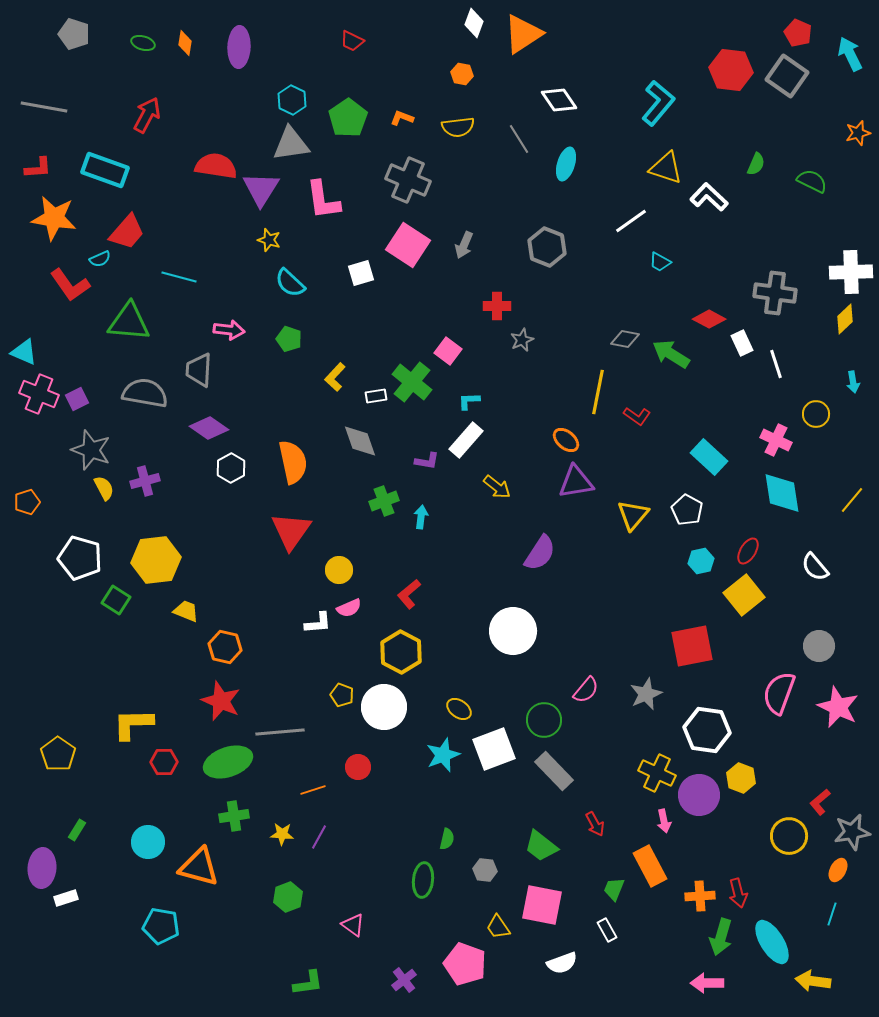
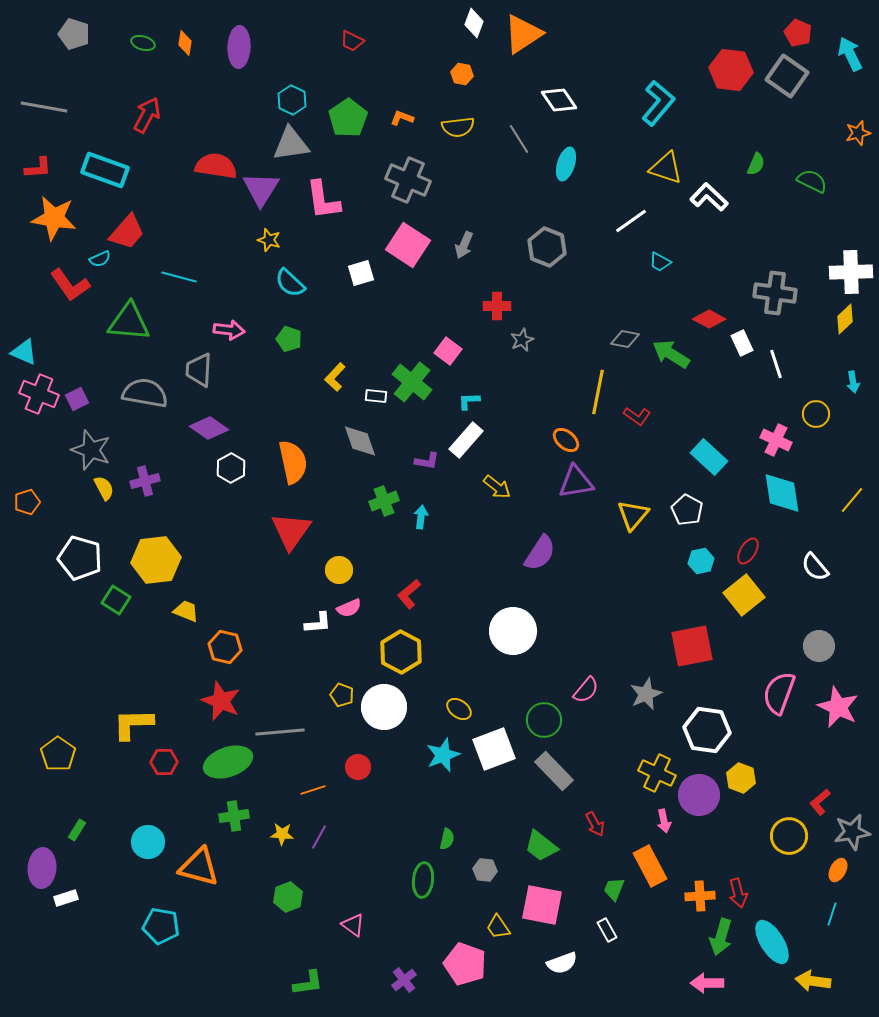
white rectangle at (376, 396): rotated 15 degrees clockwise
